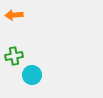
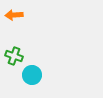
green cross: rotated 30 degrees clockwise
